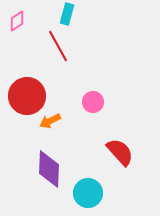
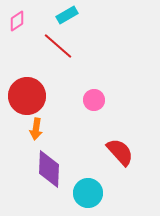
cyan rectangle: moved 1 px down; rotated 45 degrees clockwise
red line: rotated 20 degrees counterclockwise
pink circle: moved 1 px right, 2 px up
orange arrow: moved 14 px left, 8 px down; rotated 55 degrees counterclockwise
